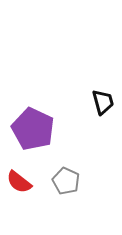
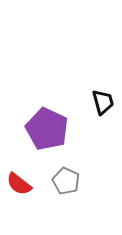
purple pentagon: moved 14 px right
red semicircle: moved 2 px down
